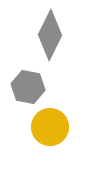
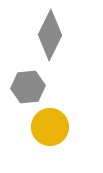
gray hexagon: rotated 16 degrees counterclockwise
